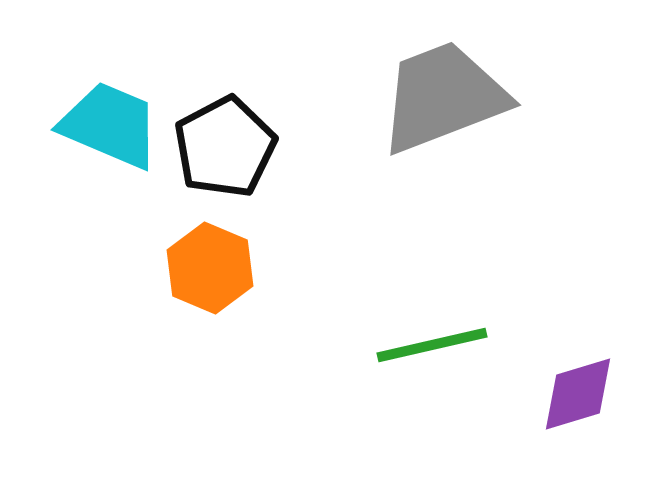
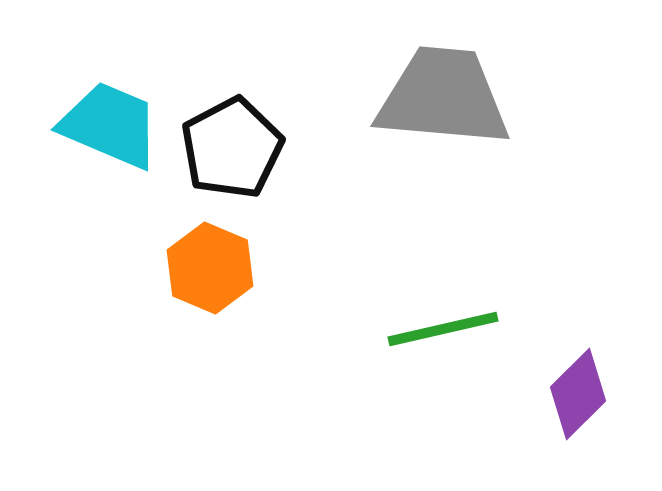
gray trapezoid: rotated 26 degrees clockwise
black pentagon: moved 7 px right, 1 px down
green line: moved 11 px right, 16 px up
purple diamond: rotated 28 degrees counterclockwise
